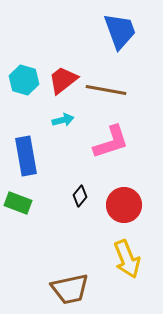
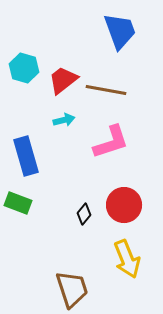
cyan hexagon: moved 12 px up
cyan arrow: moved 1 px right
blue rectangle: rotated 6 degrees counterclockwise
black diamond: moved 4 px right, 18 px down
brown trapezoid: moved 2 px right; rotated 96 degrees counterclockwise
